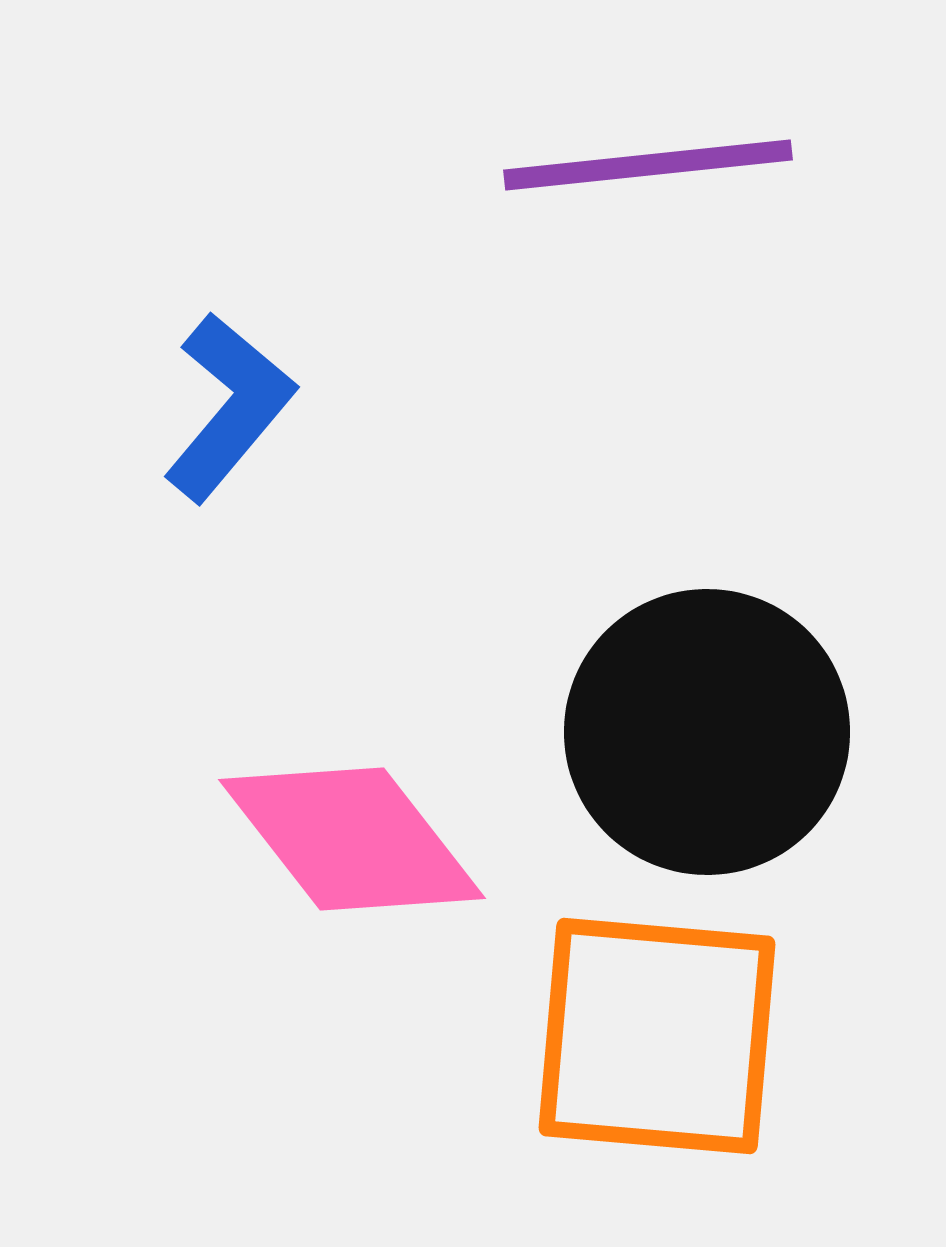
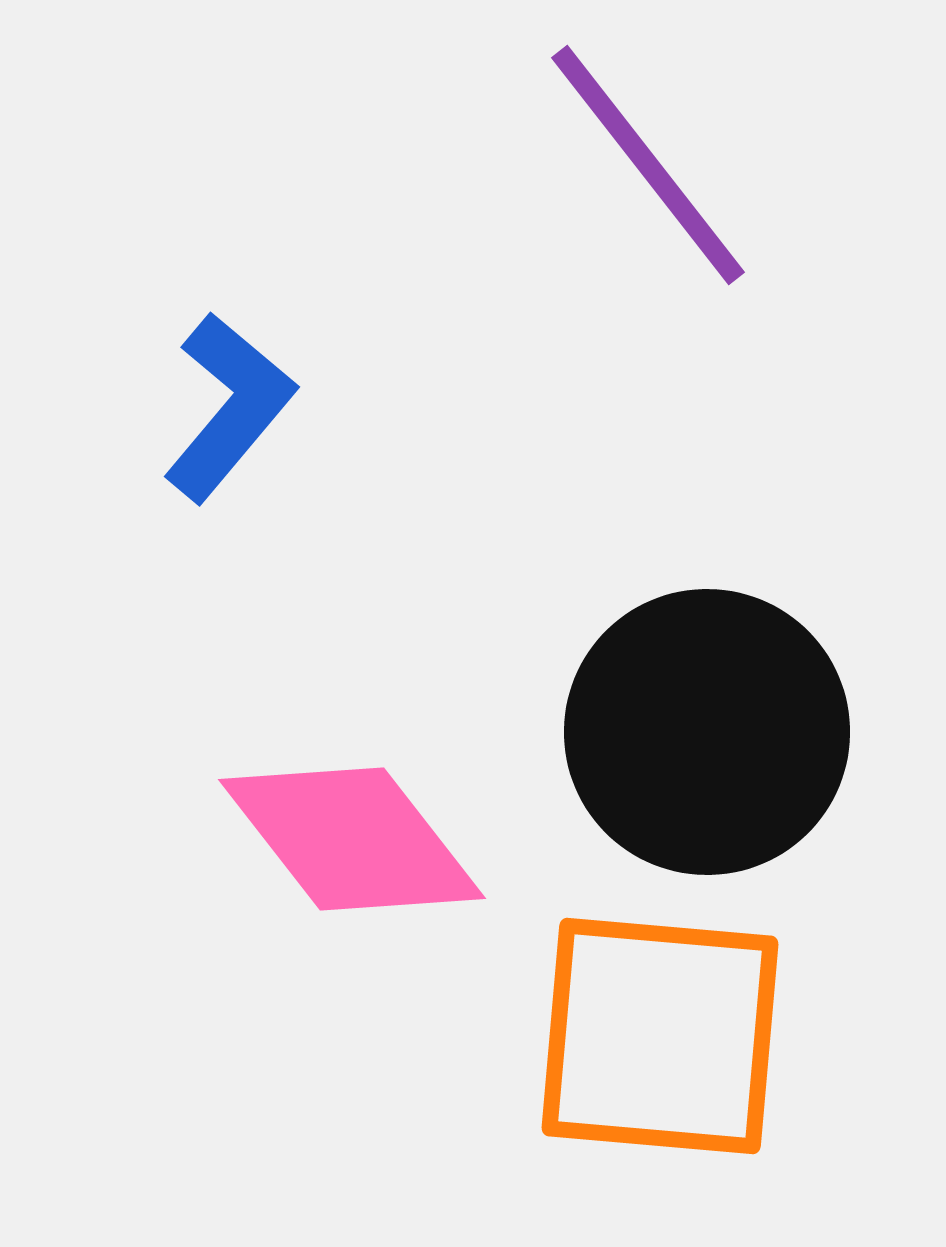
purple line: rotated 58 degrees clockwise
orange square: moved 3 px right
